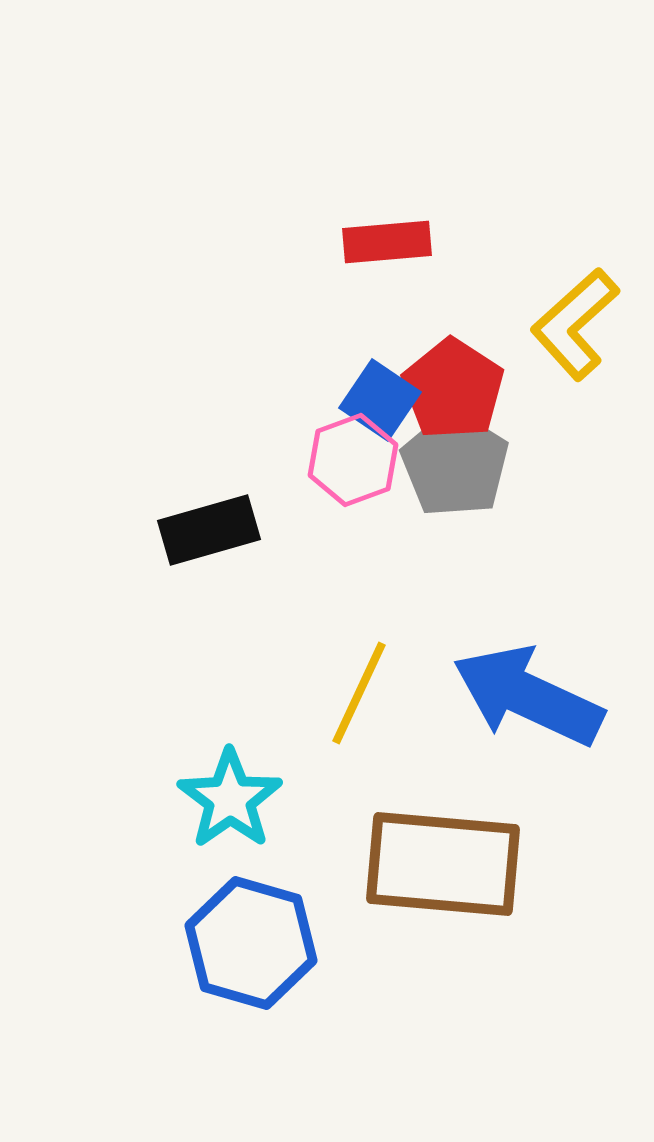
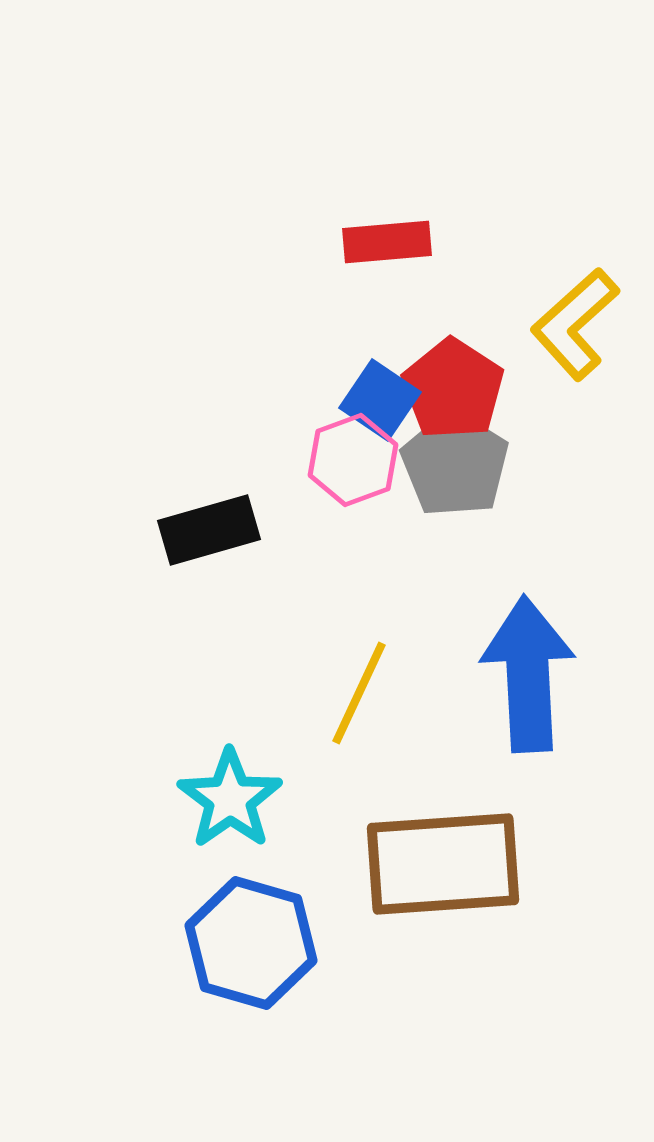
blue arrow: moved 22 px up; rotated 62 degrees clockwise
brown rectangle: rotated 9 degrees counterclockwise
